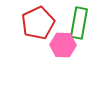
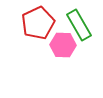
green rectangle: moved 2 px down; rotated 40 degrees counterclockwise
